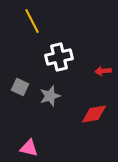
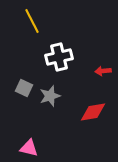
gray square: moved 4 px right, 1 px down
red diamond: moved 1 px left, 2 px up
